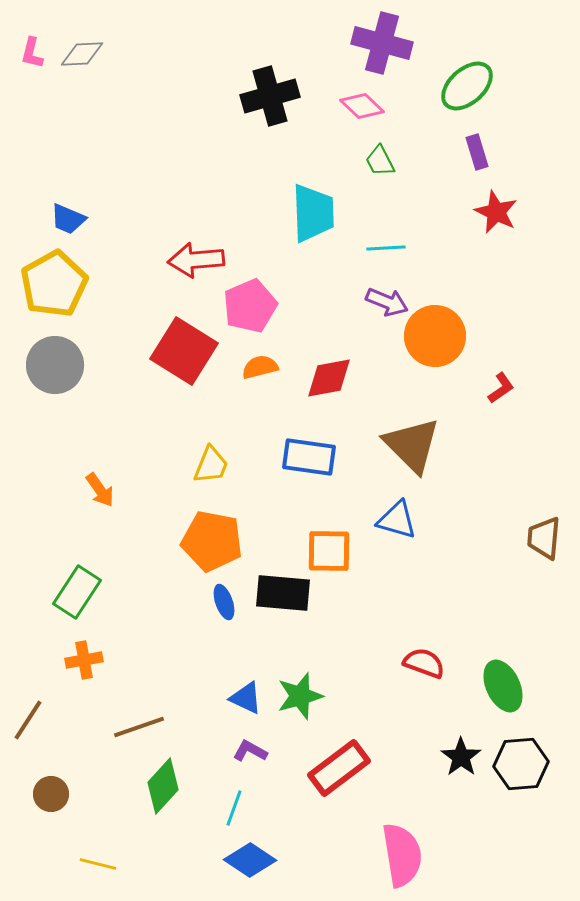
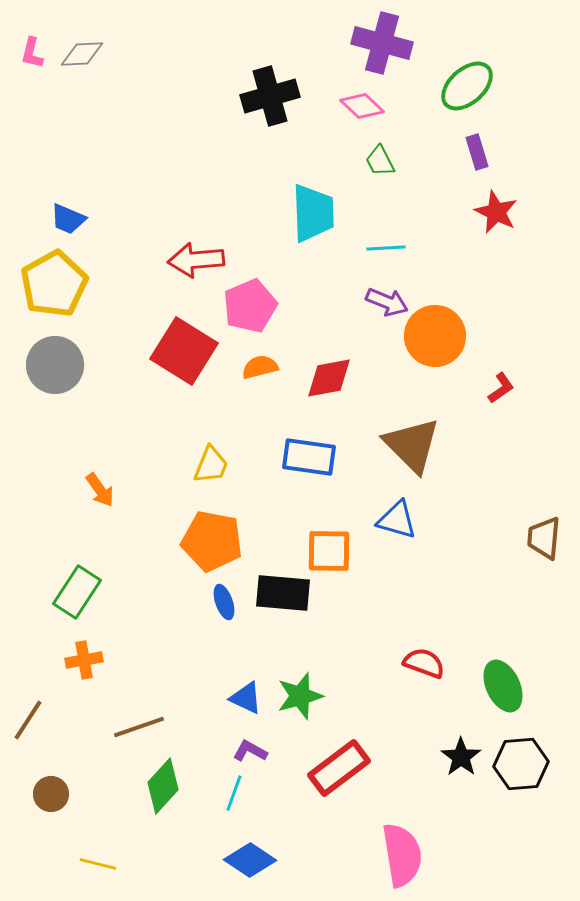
cyan line at (234, 808): moved 15 px up
